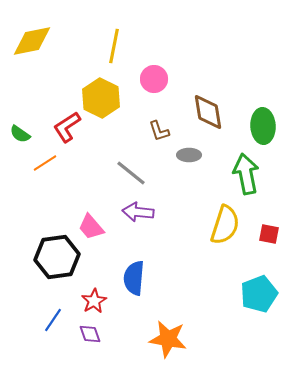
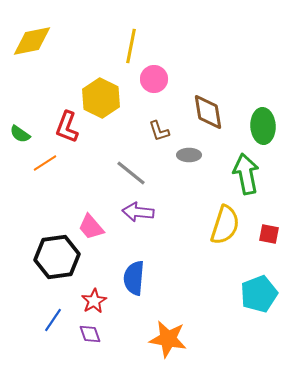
yellow line: moved 17 px right
red L-shape: rotated 36 degrees counterclockwise
